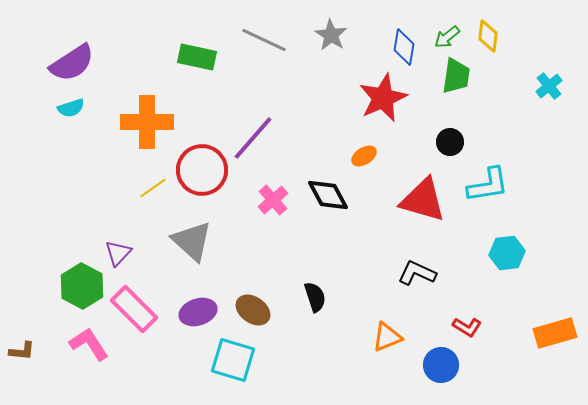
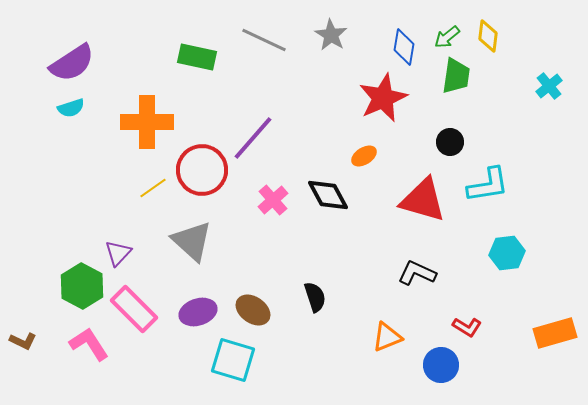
brown L-shape: moved 1 px right, 10 px up; rotated 20 degrees clockwise
